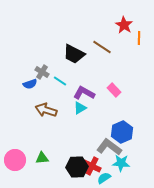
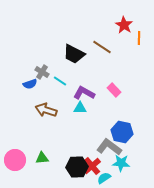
cyan triangle: rotated 32 degrees clockwise
blue hexagon: rotated 25 degrees counterclockwise
red cross: rotated 24 degrees clockwise
